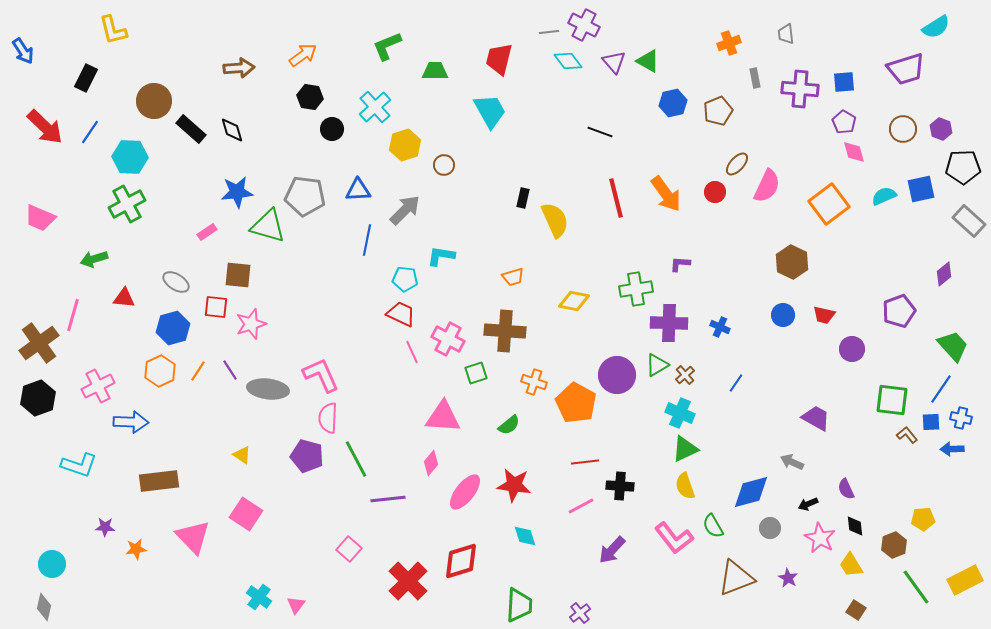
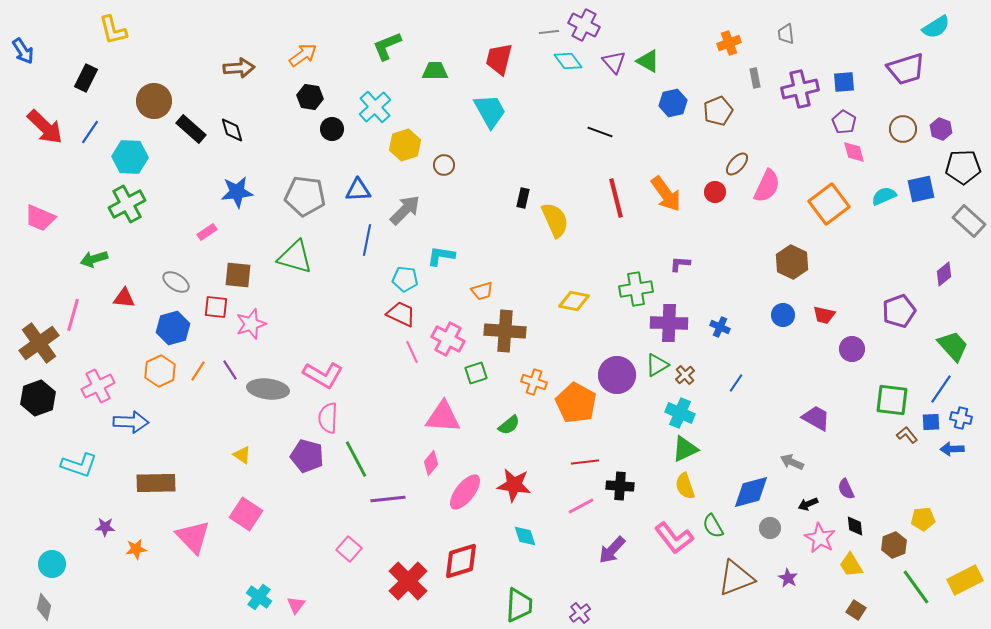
purple cross at (800, 89): rotated 18 degrees counterclockwise
green triangle at (268, 226): moved 27 px right, 31 px down
orange trapezoid at (513, 277): moved 31 px left, 14 px down
pink L-shape at (321, 375): moved 2 px right; rotated 144 degrees clockwise
brown rectangle at (159, 481): moved 3 px left, 2 px down; rotated 6 degrees clockwise
